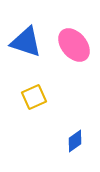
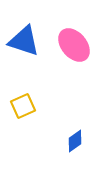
blue triangle: moved 2 px left, 1 px up
yellow square: moved 11 px left, 9 px down
